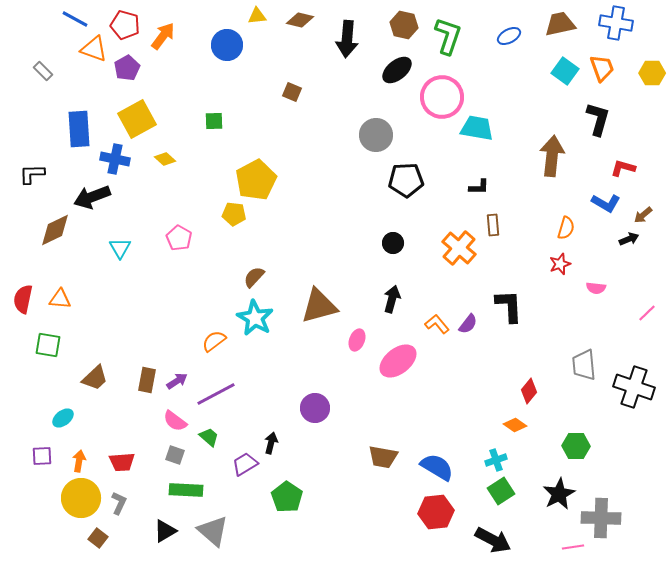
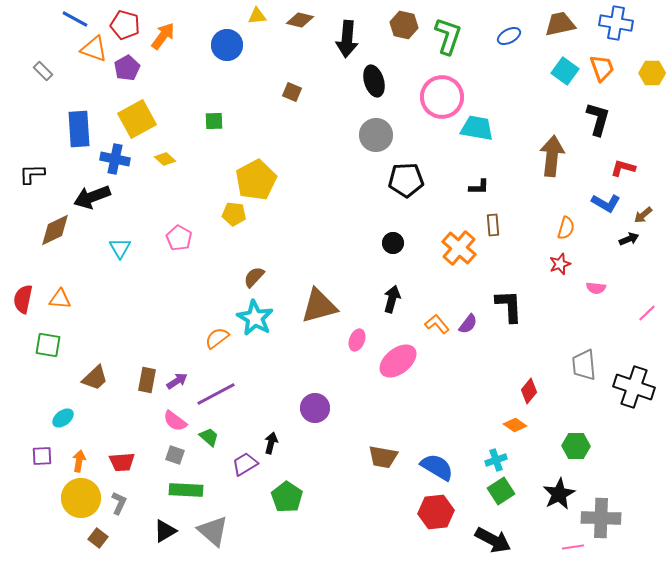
black ellipse at (397, 70): moved 23 px left, 11 px down; rotated 68 degrees counterclockwise
orange semicircle at (214, 341): moved 3 px right, 3 px up
